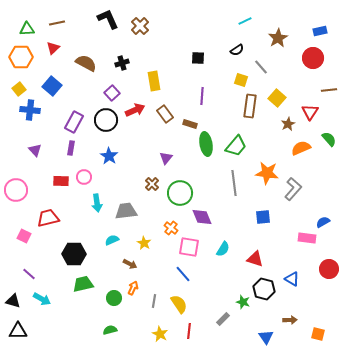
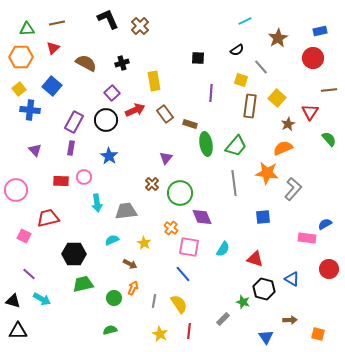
purple line at (202, 96): moved 9 px right, 3 px up
orange semicircle at (301, 148): moved 18 px left
blue semicircle at (323, 222): moved 2 px right, 2 px down
